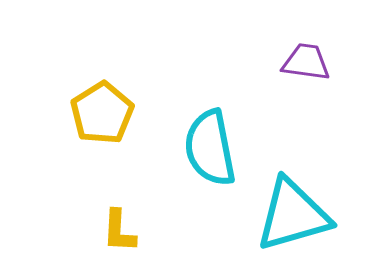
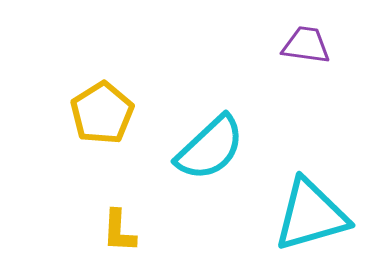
purple trapezoid: moved 17 px up
cyan semicircle: rotated 122 degrees counterclockwise
cyan triangle: moved 18 px right
